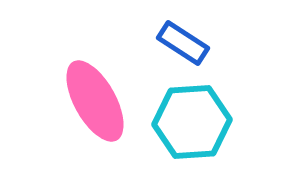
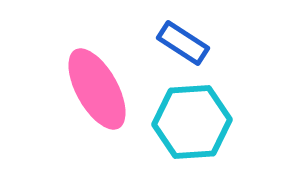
pink ellipse: moved 2 px right, 12 px up
